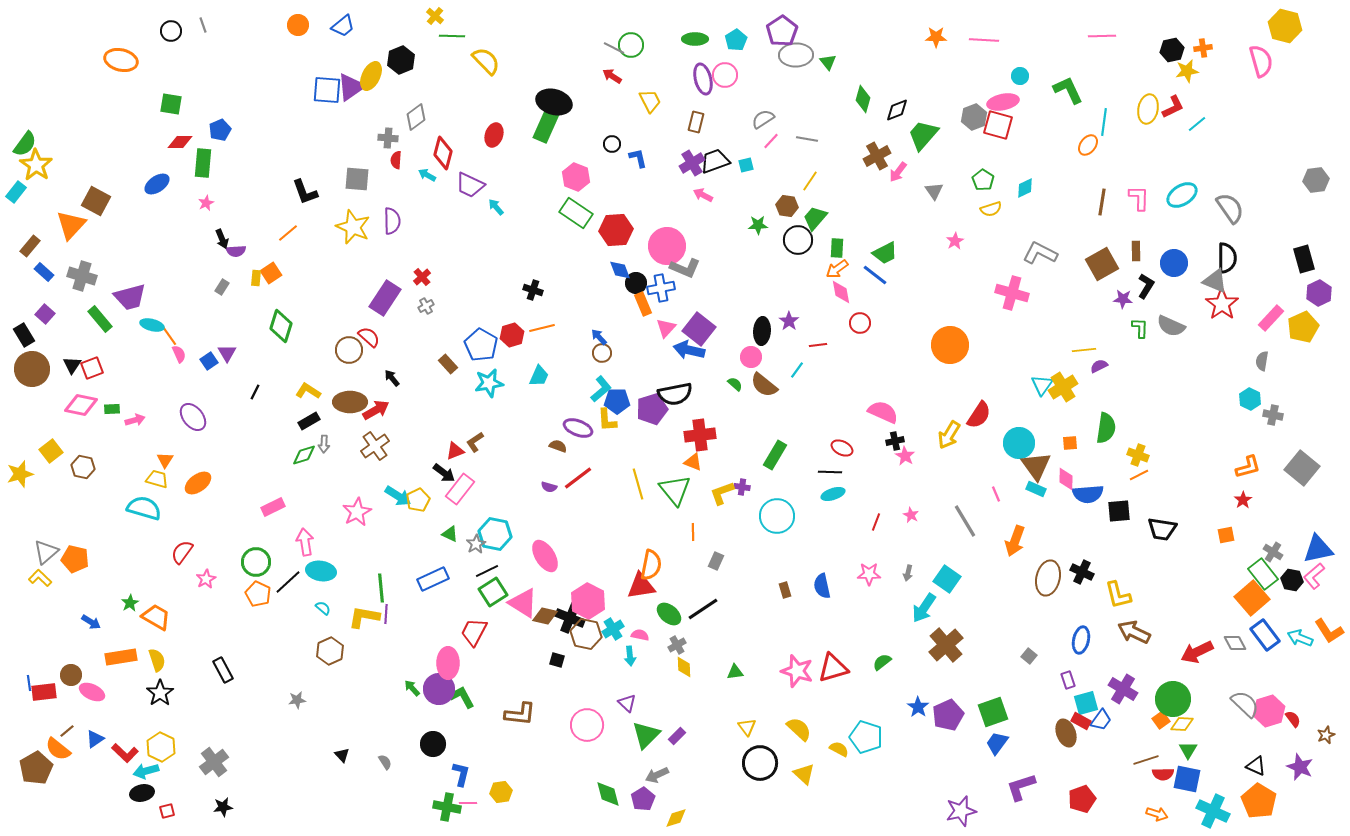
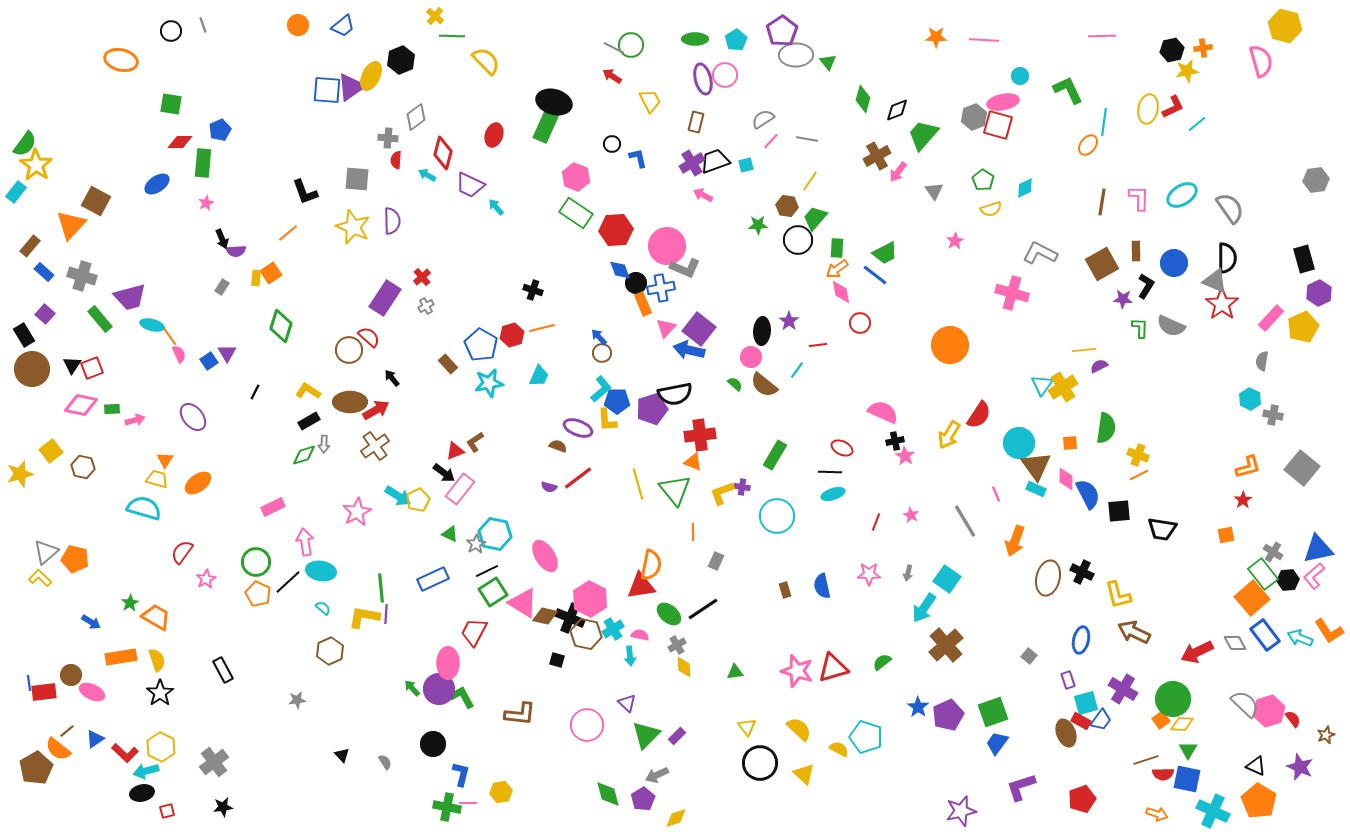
blue semicircle at (1088, 494): rotated 112 degrees counterclockwise
black hexagon at (1292, 580): moved 4 px left; rotated 15 degrees counterclockwise
pink hexagon at (588, 601): moved 2 px right, 2 px up
